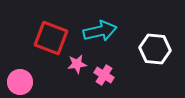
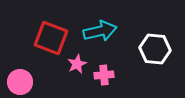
pink star: rotated 18 degrees counterclockwise
pink cross: rotated 36 degrees counterclockwise
